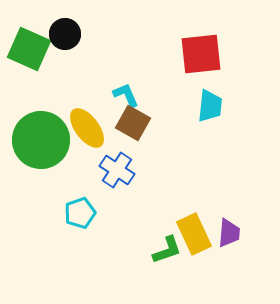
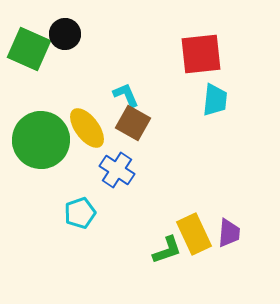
cyan trapezoid: moved 5 px right, 6 px up
